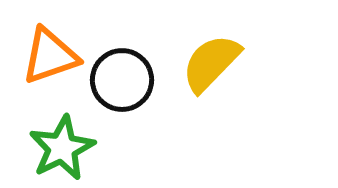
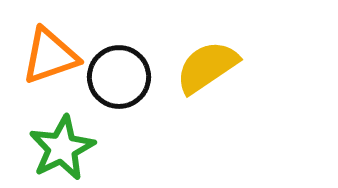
yellow semicircle: moved 4 px left, 4 px down; rotated 12 degrees clockwise
black circle: moved 3 px left, 3 px up
